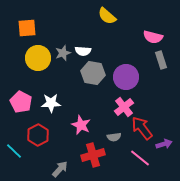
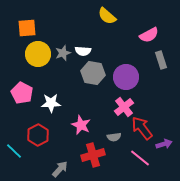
pink semicircle: moved 4 px left, 2 px up; rotated 42 degrees counterclockwise
yellow circle: moved 4 px up
pink pentagon: moved 1 px right, 9 px up
